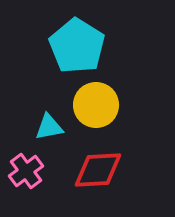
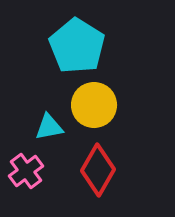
yellow circle: moved 2 px left
red diamond: rotated 57 degrees counterclockwise
